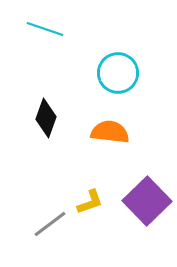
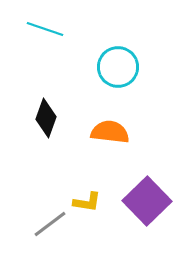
cyan circle: moved 6 px up
yellow L-shape: moved 3 px left; rotated 28 degrees clockwise
